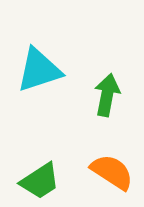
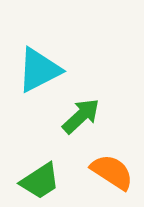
cyan triangle: rotated 9 degrees counterclockwise
green arrow: moved 26 px left, 21 px down; rotated 36 degrees clockwise
